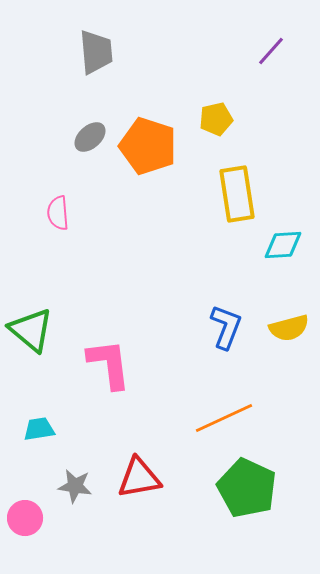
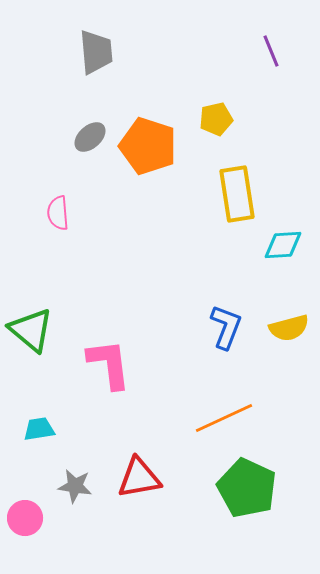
purple line: rotated 64 degrees counterclockwise
